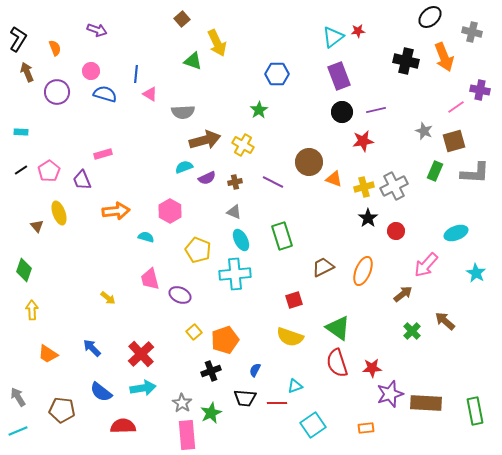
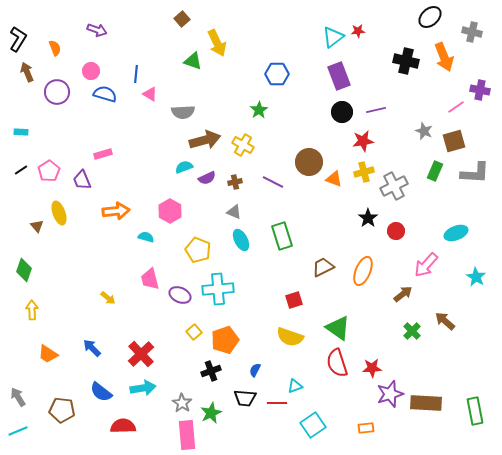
yellow cross at (364, 187): moved 15 px up
cyan star at (476, 273): moved 4 px down
cyan cross at (235, 274): moved 17 px left, 15 px down
